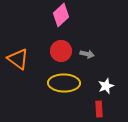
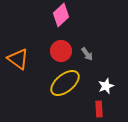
gray arrow: rotated 40 degrees clockwise
yellow ellipse: moved 1 px right; rotated 40 degrees counterclockwise
